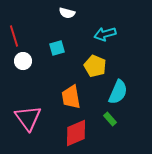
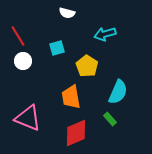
red line: moved 4 px right; rotated 15 degrees counterclockwise
yellow pentagon: moved 8 px left; rotated 10 degrees clockwise
pink triangle: rotated 32 degrees counterclockwise
